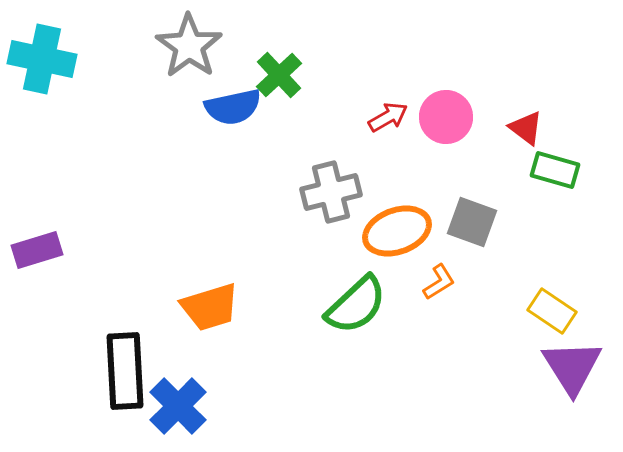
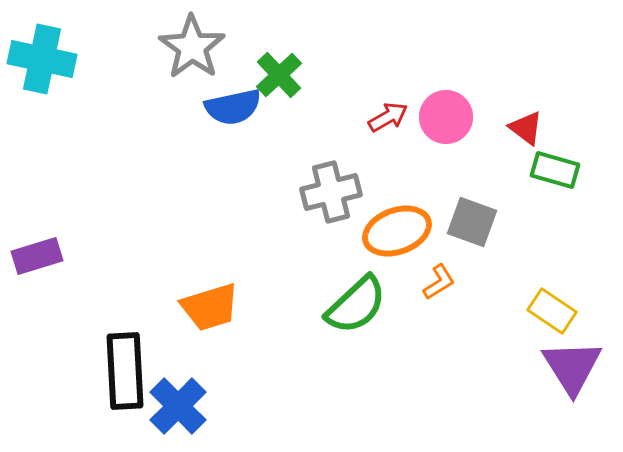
gray star: moved 3 px right, 1 px down
purple rectangle: moved 6 px down
